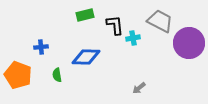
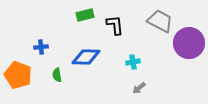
cyan cross: moved 24 px down
